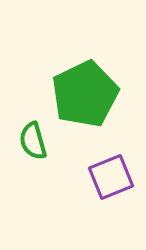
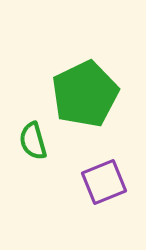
purple square: moved 7 px left, 5 px down
